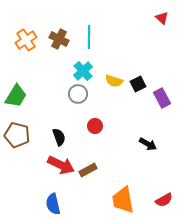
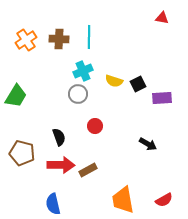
red triangle: rotated 32 degrees counterclockwise
brown cross: rotated 24 degrees counterclockwise
cyan cross: rotated 18 degrees clockwise
purple rectangle: rotated 66 degrees counterclockwise
brown pentagon: moved 5 px right, 18 px down
red arrow: rotated 24 degrees counterclockwise
